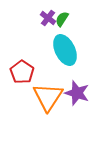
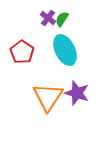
red pentagon: moved 20 px up
